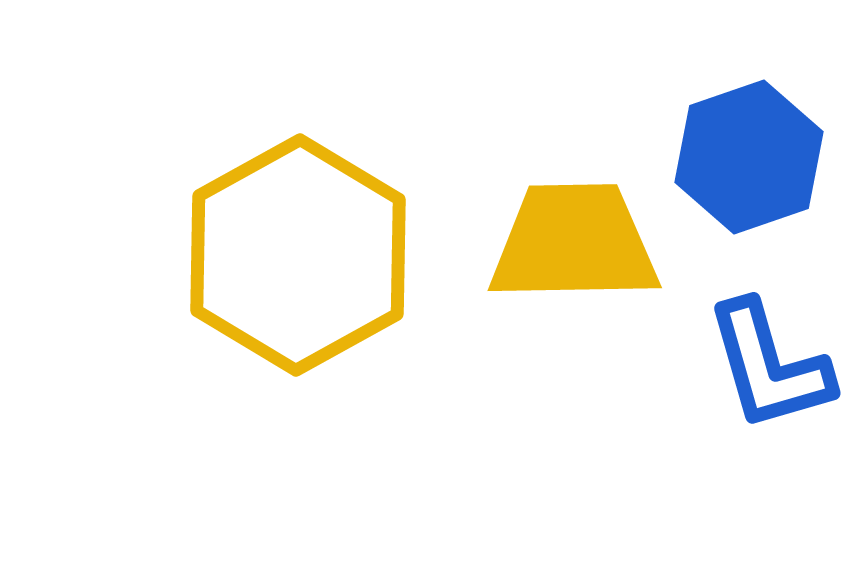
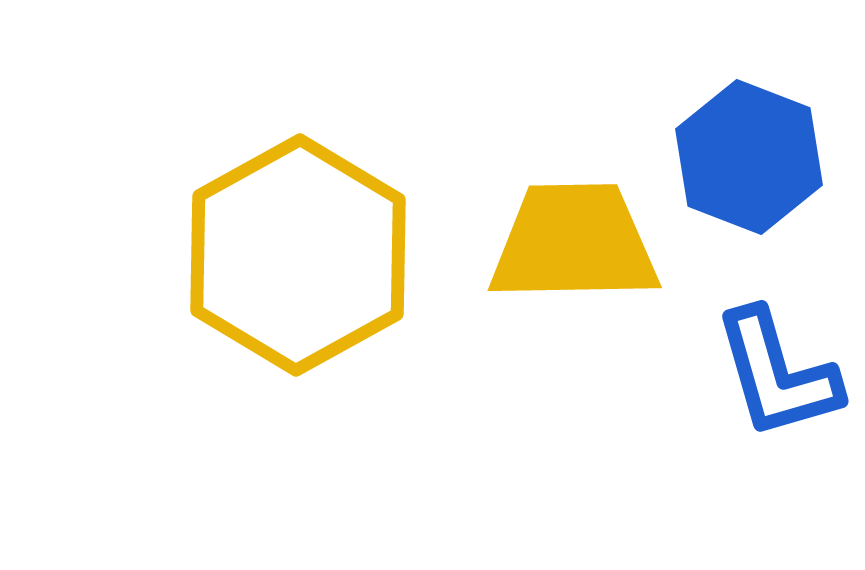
blue hexagon: rotated 20 degrees counterclockwise
blue L-shape: moved 8 px right, 8 px down
